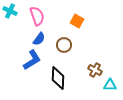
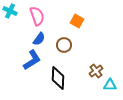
brown cross: moved 1 px right, 1 px down; rotated 24 degrees clockwise
